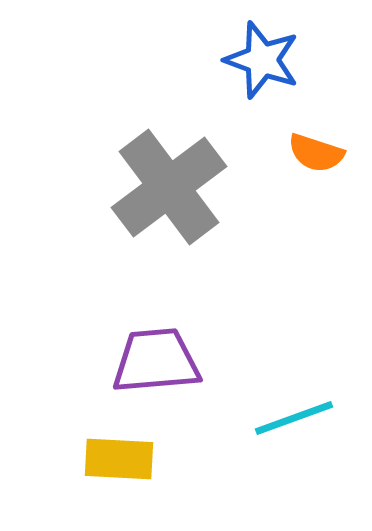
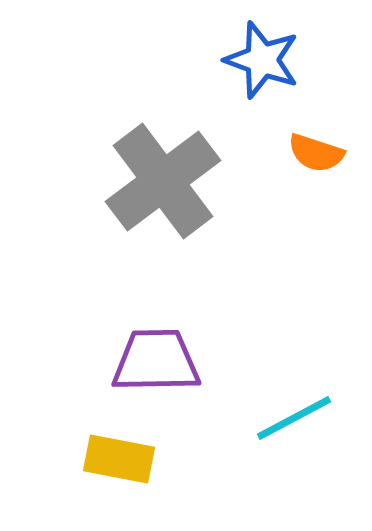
gray cross: moved 6 px left, 6 px up
purple trapezoid: rotated 4 degrees clockwise
cyan line: rotated 8 degrees counterclockwise
yellow rectangle: rotated 8 degrees clockwise
